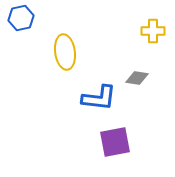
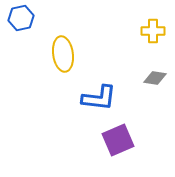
yellow ellipse: moved 2 px left, 2 px down
gray diamond: moved 18 px right
purple square: moved 3 px right, 2 px up; rotated 12 degrees counterclockwise
